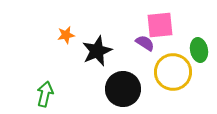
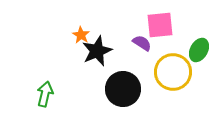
orange star: moved 15 px right; rotated 30 degrees counterclockwise
purple semicircle: moved 3 px left
green ellipse: rotated 40 degrees clockwise
